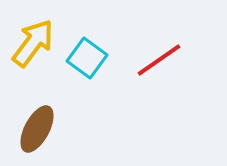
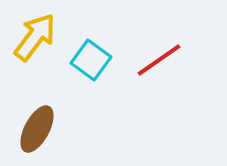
yellow arrow: moved 2 px right, 6 px up
cyan square: moved 4 px right, 2 px down
